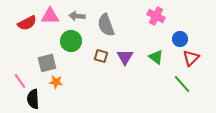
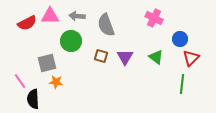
pink cross: moved 2 px left, 2 px down
green line: rotated 48 degrees clockwise
